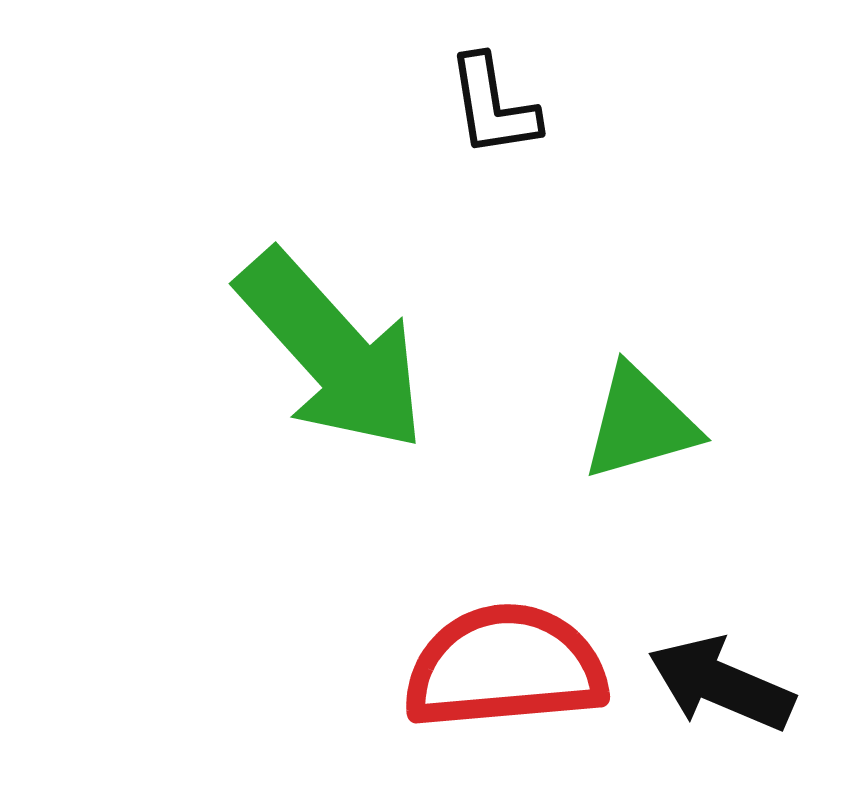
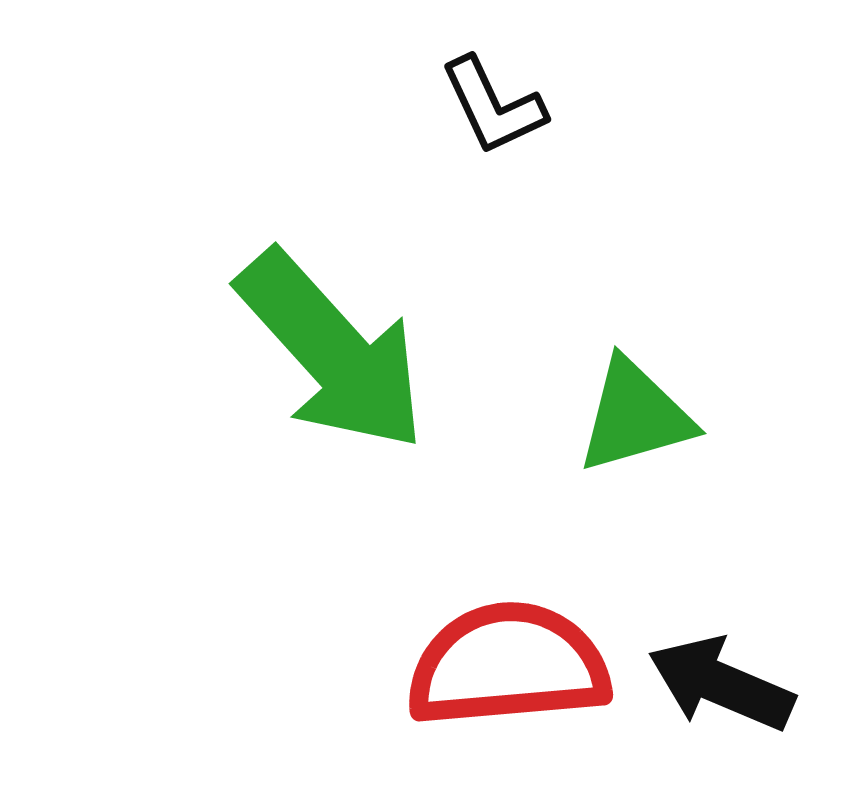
black L-shape: rotated 16 degrees counterclockwise
green triangle: moved 5 px left, 7 px up
red semicircle: moved 3 px right, 2 px up
